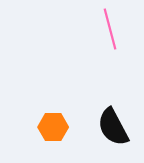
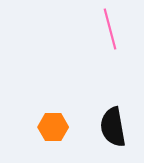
black semicircle: rotated 18 degrees clockwise
